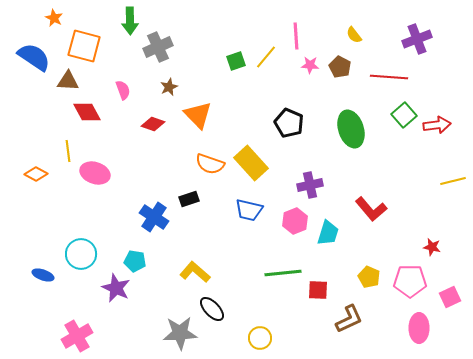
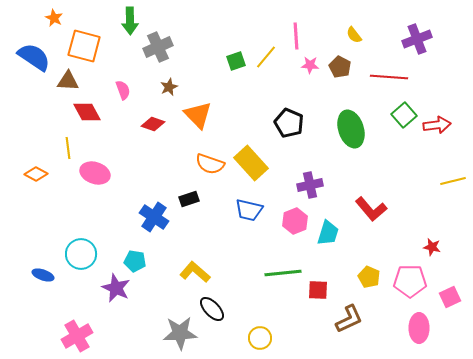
yellow line at (68, 151): moved 3 px up
